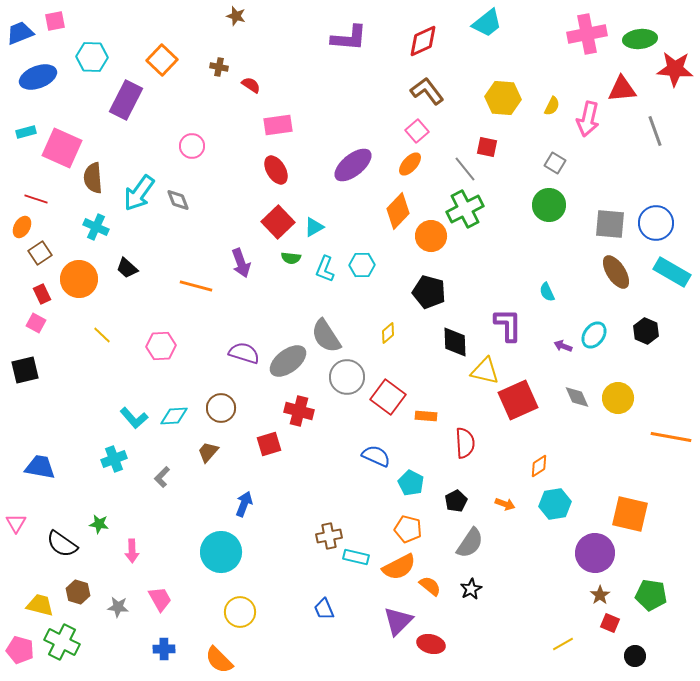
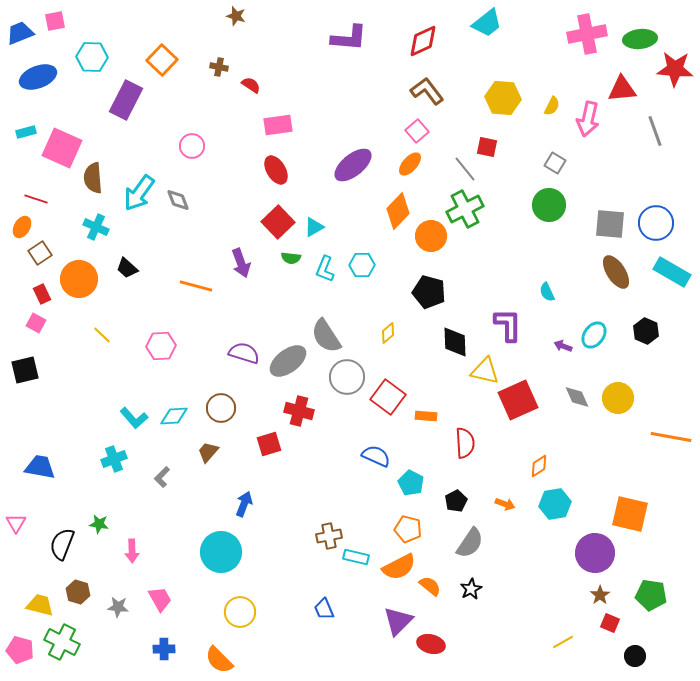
black semicircle at (62, 544): rotated 76 degrees clockwise
yellow line at (563, 644): moved 2 px up
